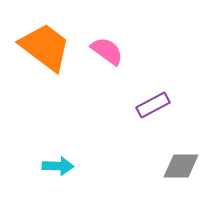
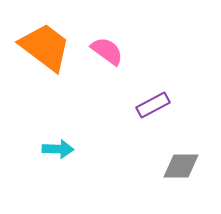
cyan arrow: moved 17 px up
